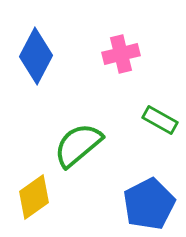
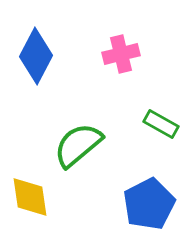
green rectangle: moved 1 px right, 4 px down
yellow diamond: moved 4 px left; rotated 63 degrees counterclockwise
